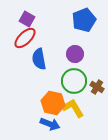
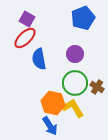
blue pentagon: moved 1 px left, 2 px up
green circle: moved 1 px right, 2 px down
blue arrow: moved 2 px down; rotated 36 degrees clockwise
